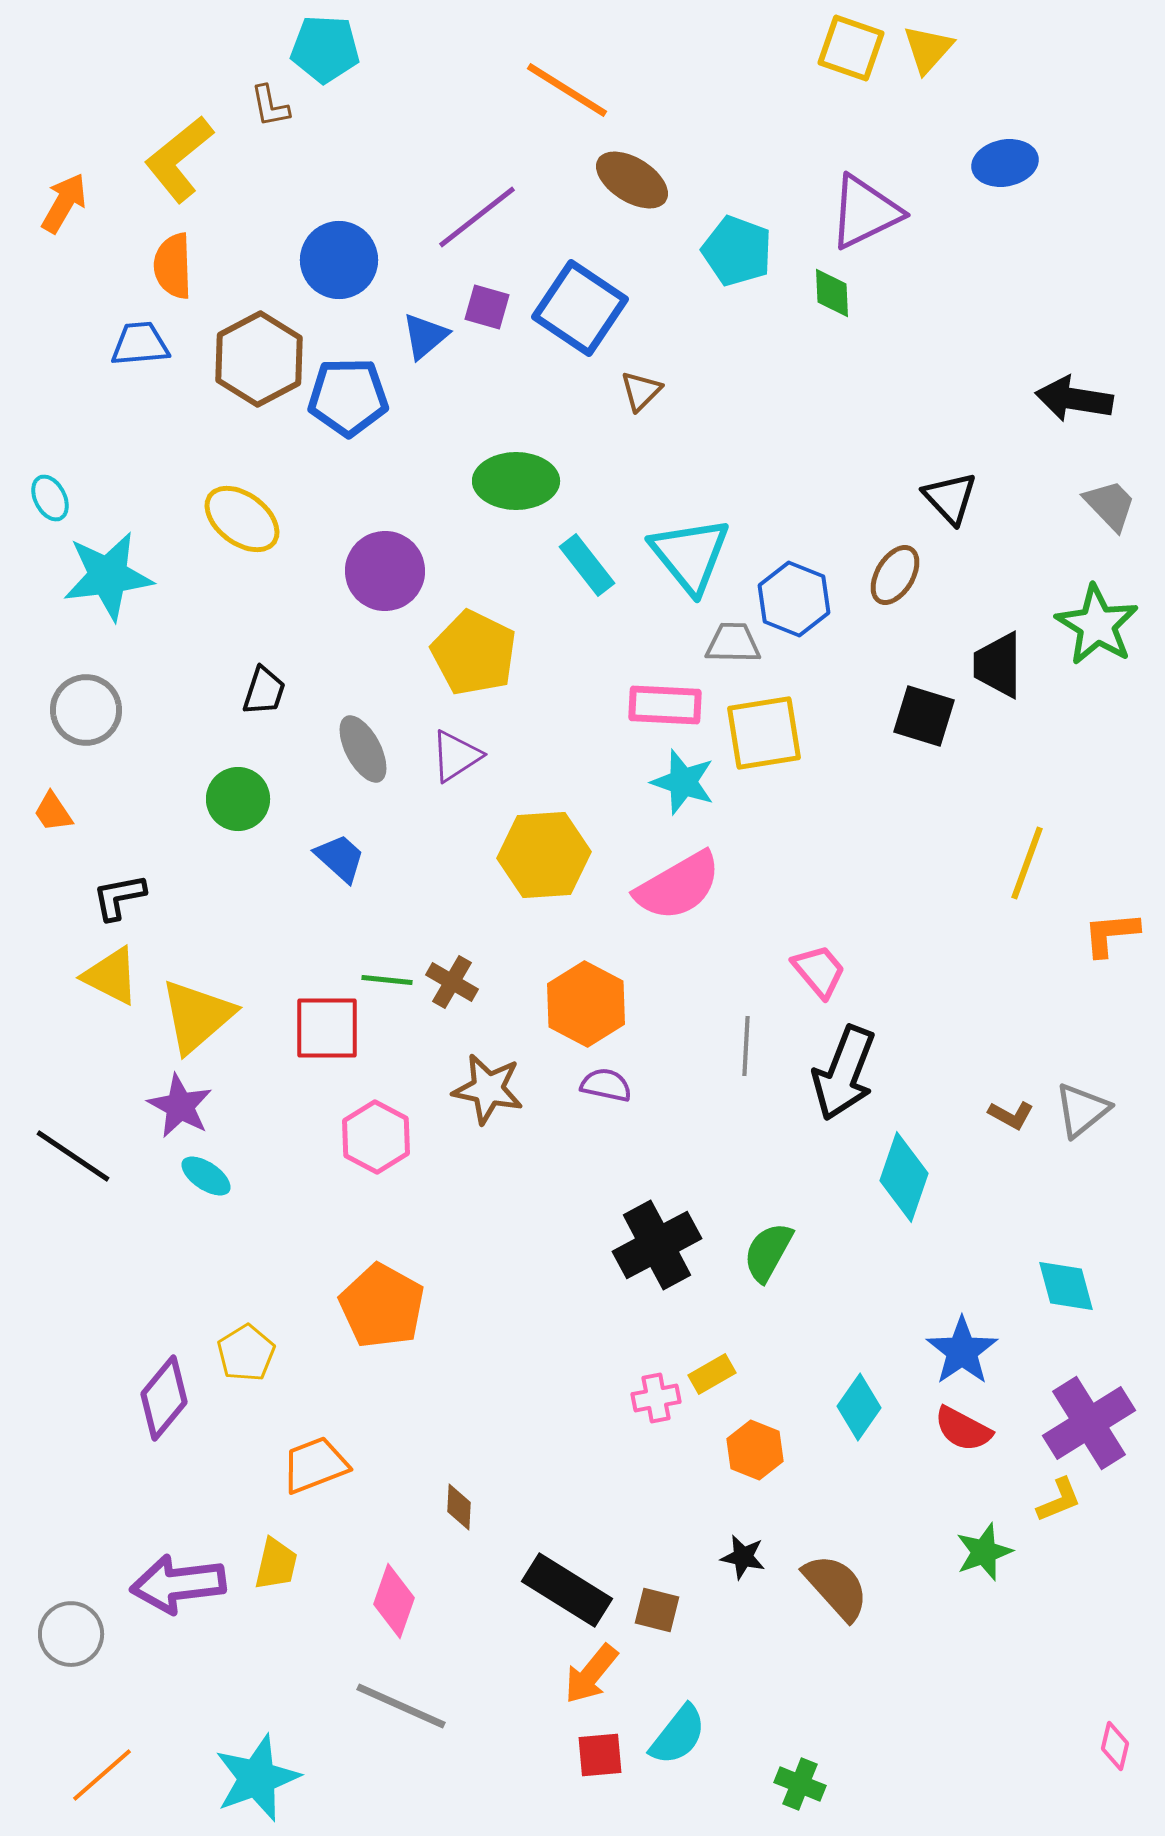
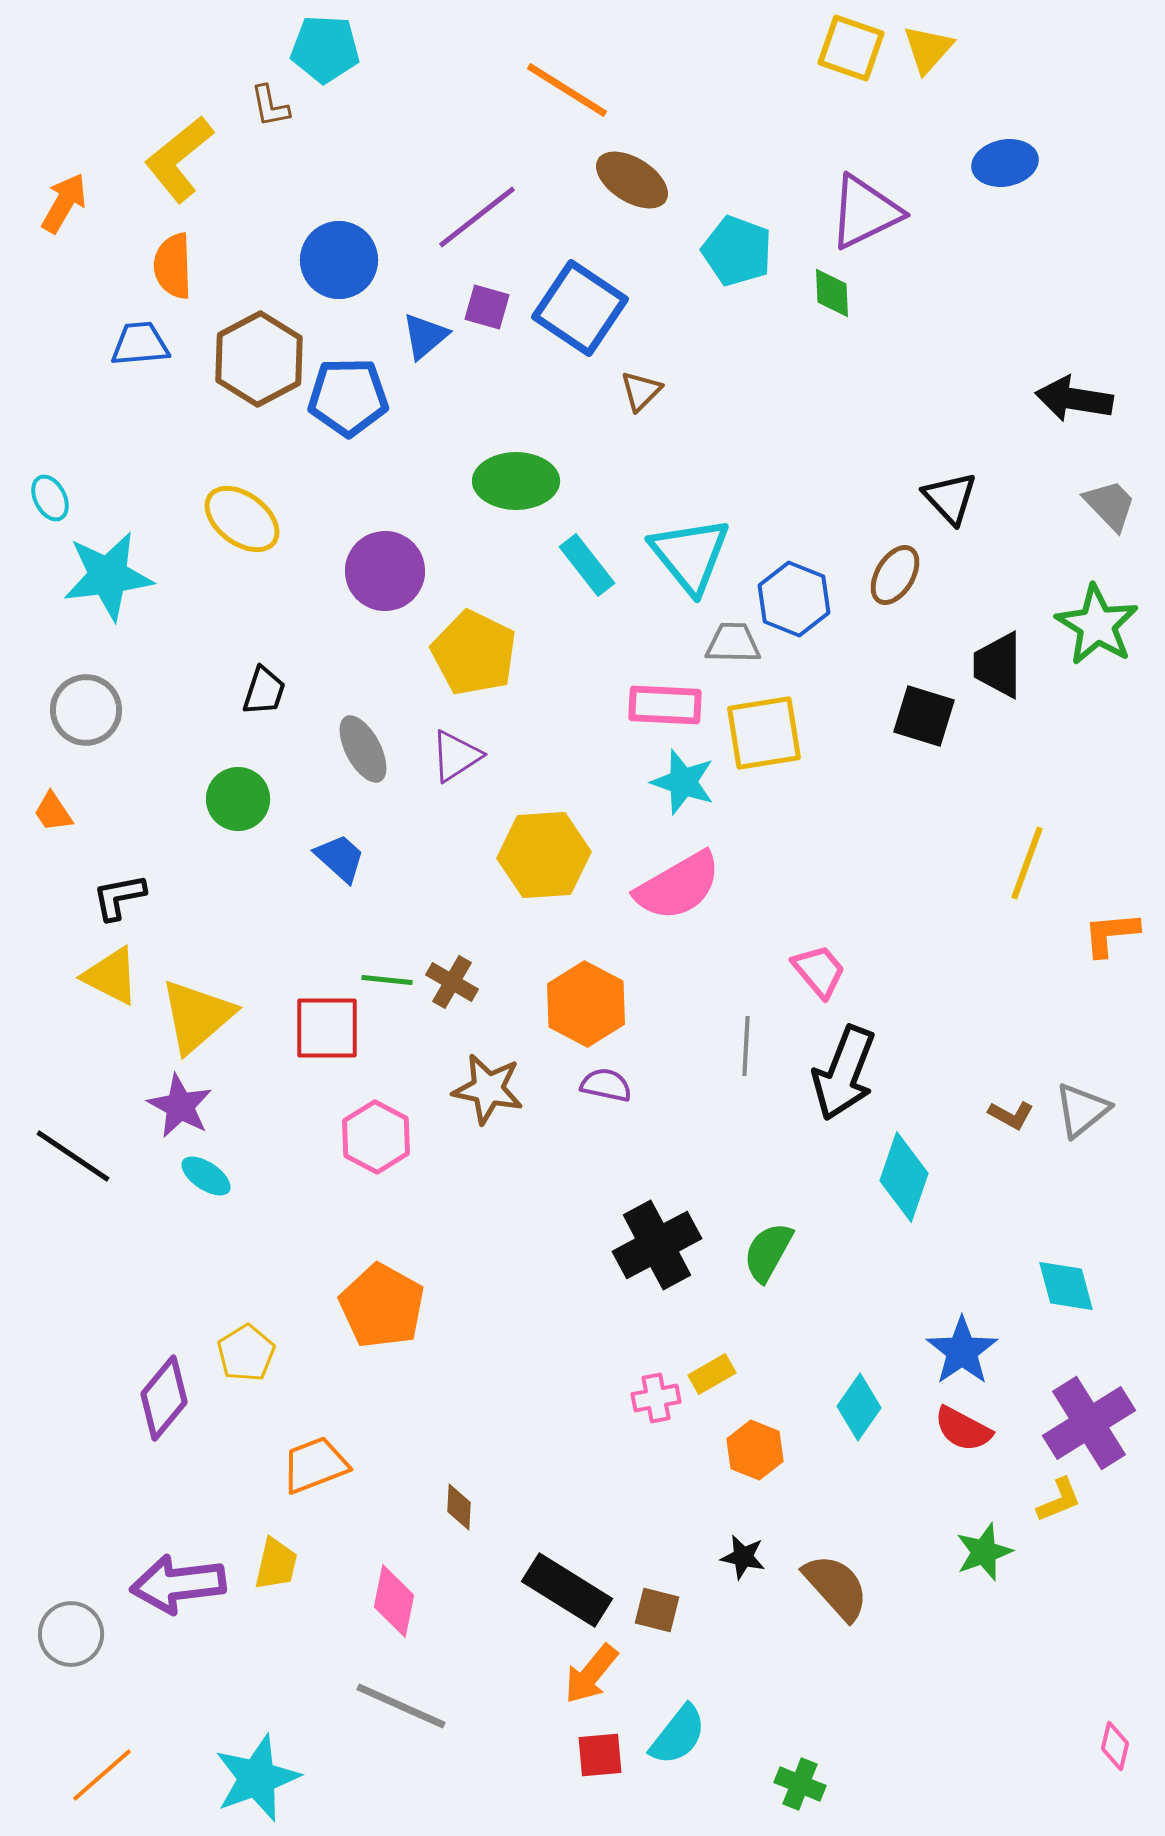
pink diamond at (394, 1601): rotated 8 degrees counterclockwise
